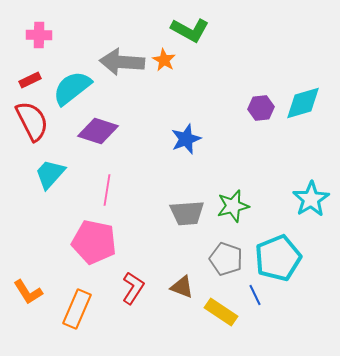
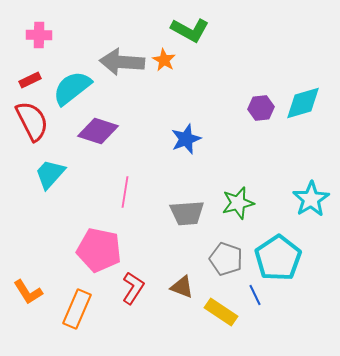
pink line: moved 18 px right, 2 px down
green star: moved 5 px right, 3 px up
pink pentagon: moved 5 px right, 8 px down
cyan pentagon: rotated 12 degrees counterclockwise
